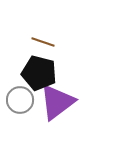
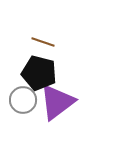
gray circle: moved 3 px right
